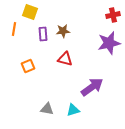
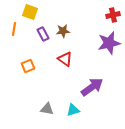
purple rectangle: rotated 24 degrees counterclockwise
red triangle: rotated 21 degrees clockwise
